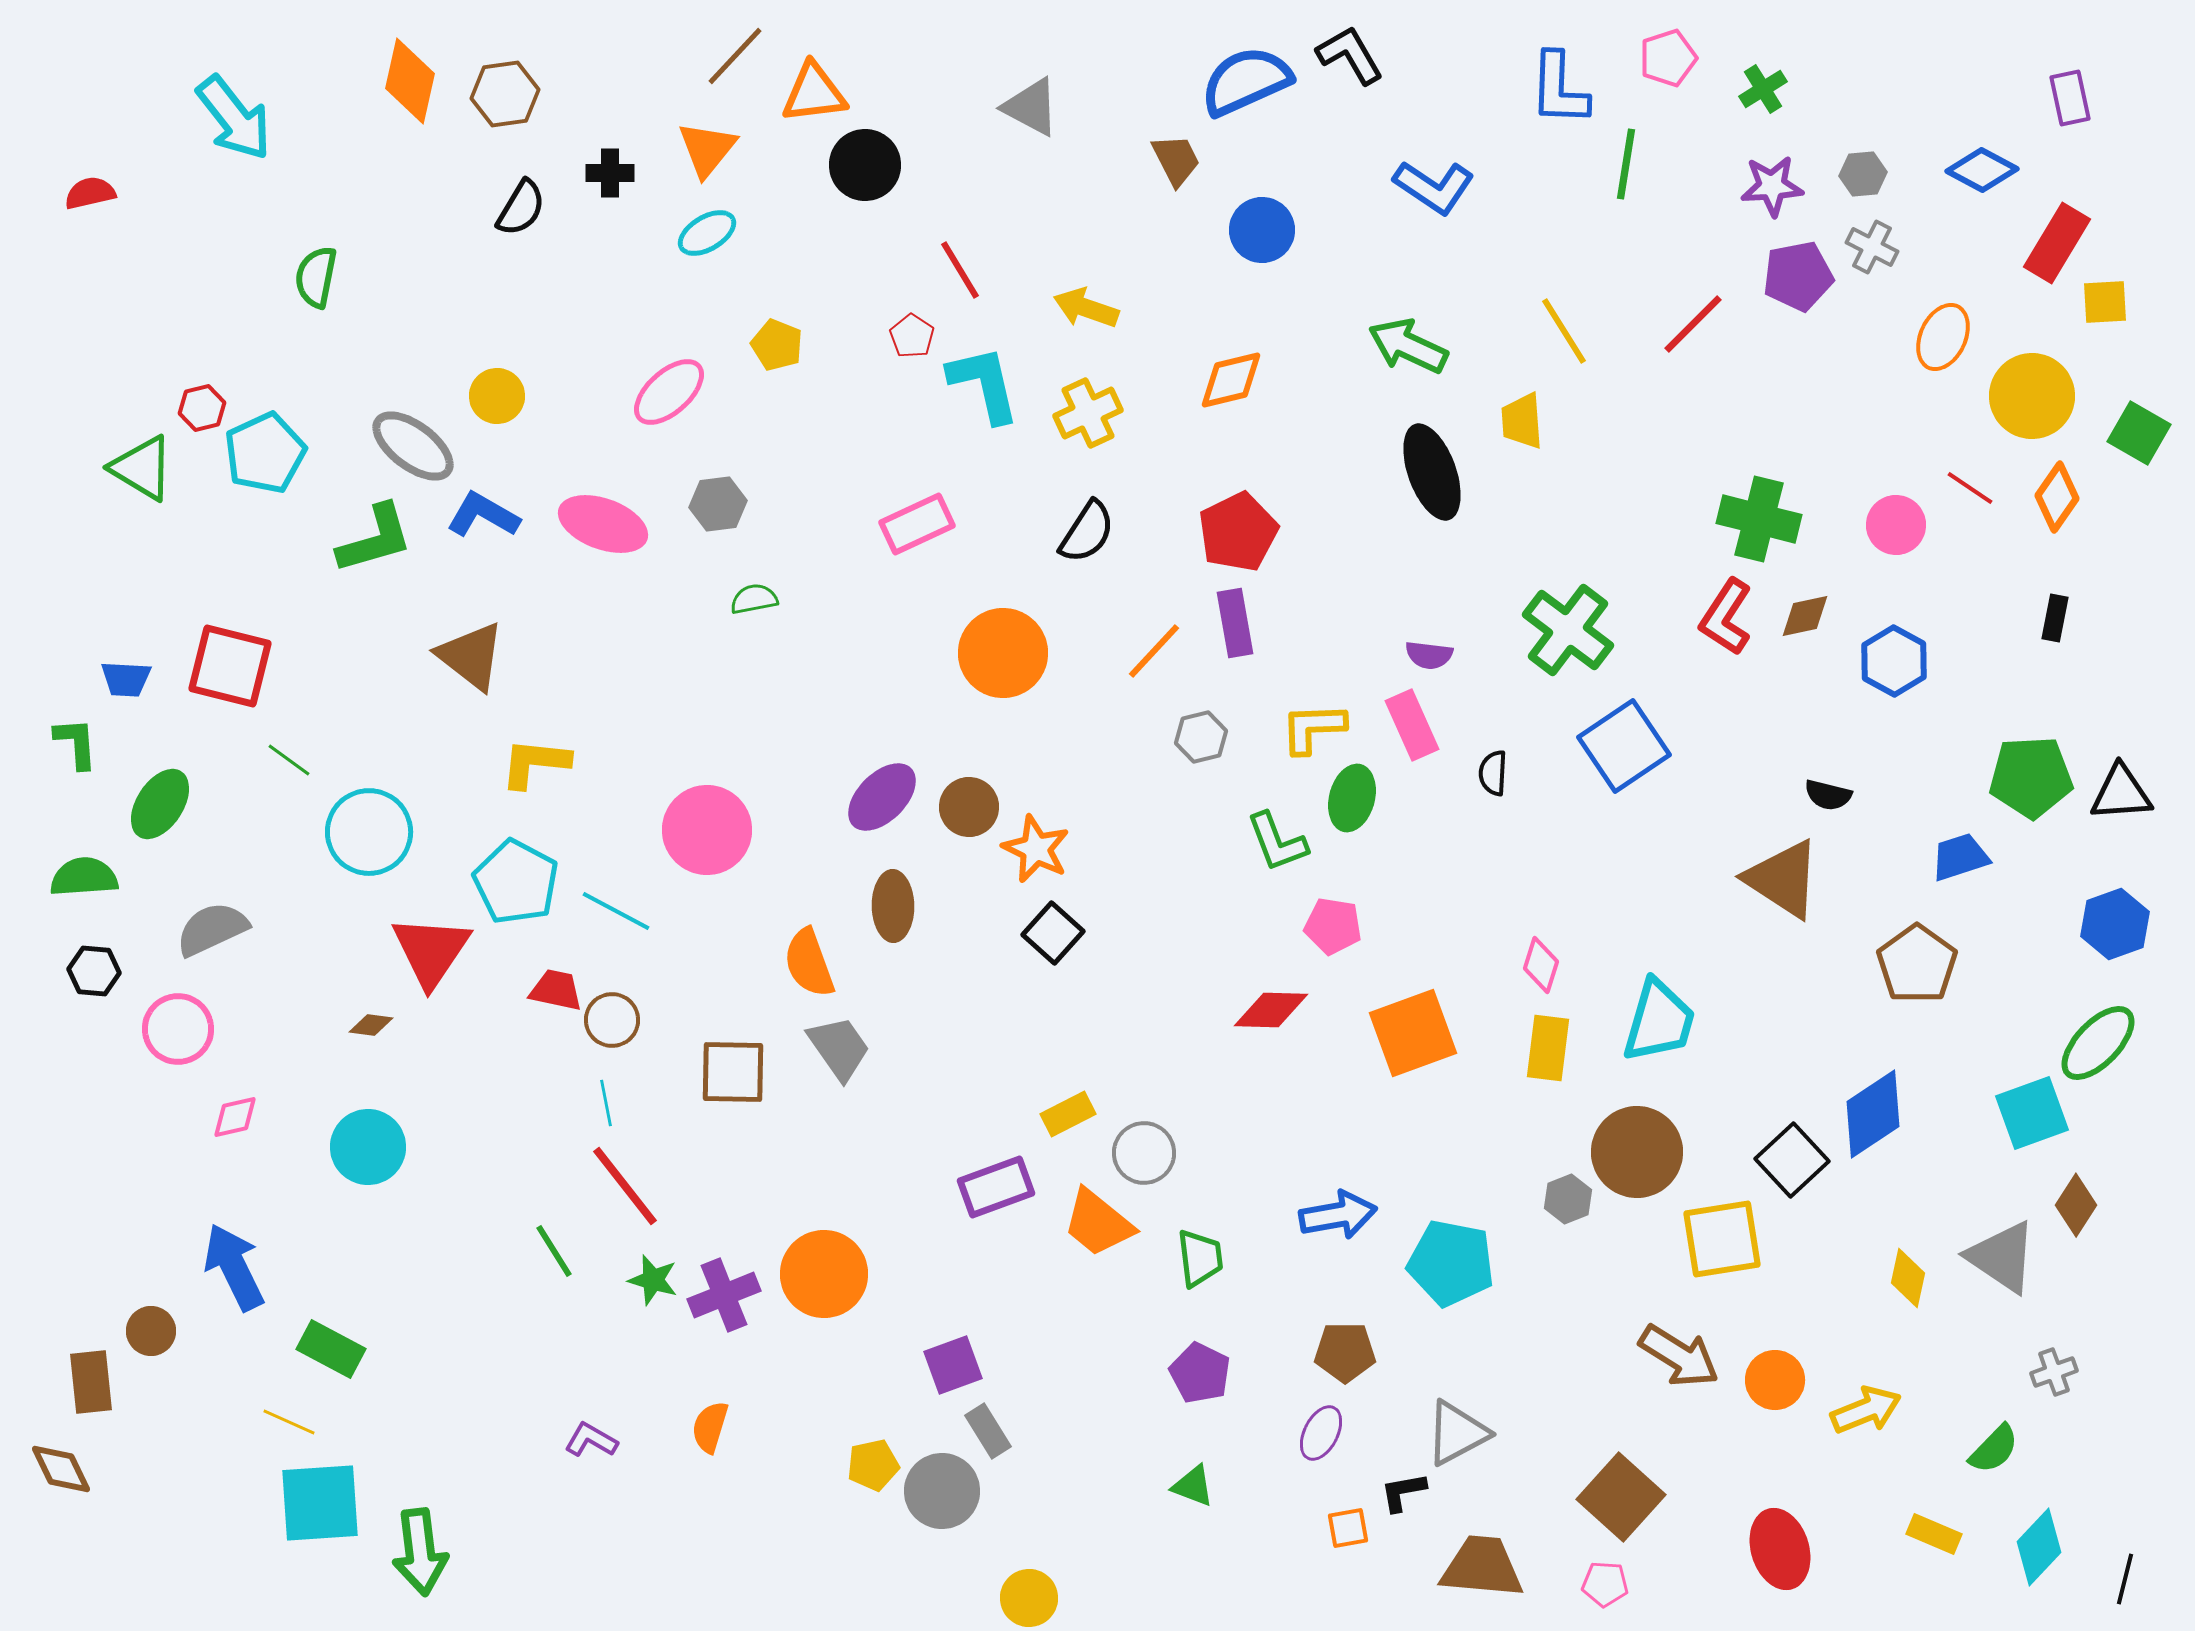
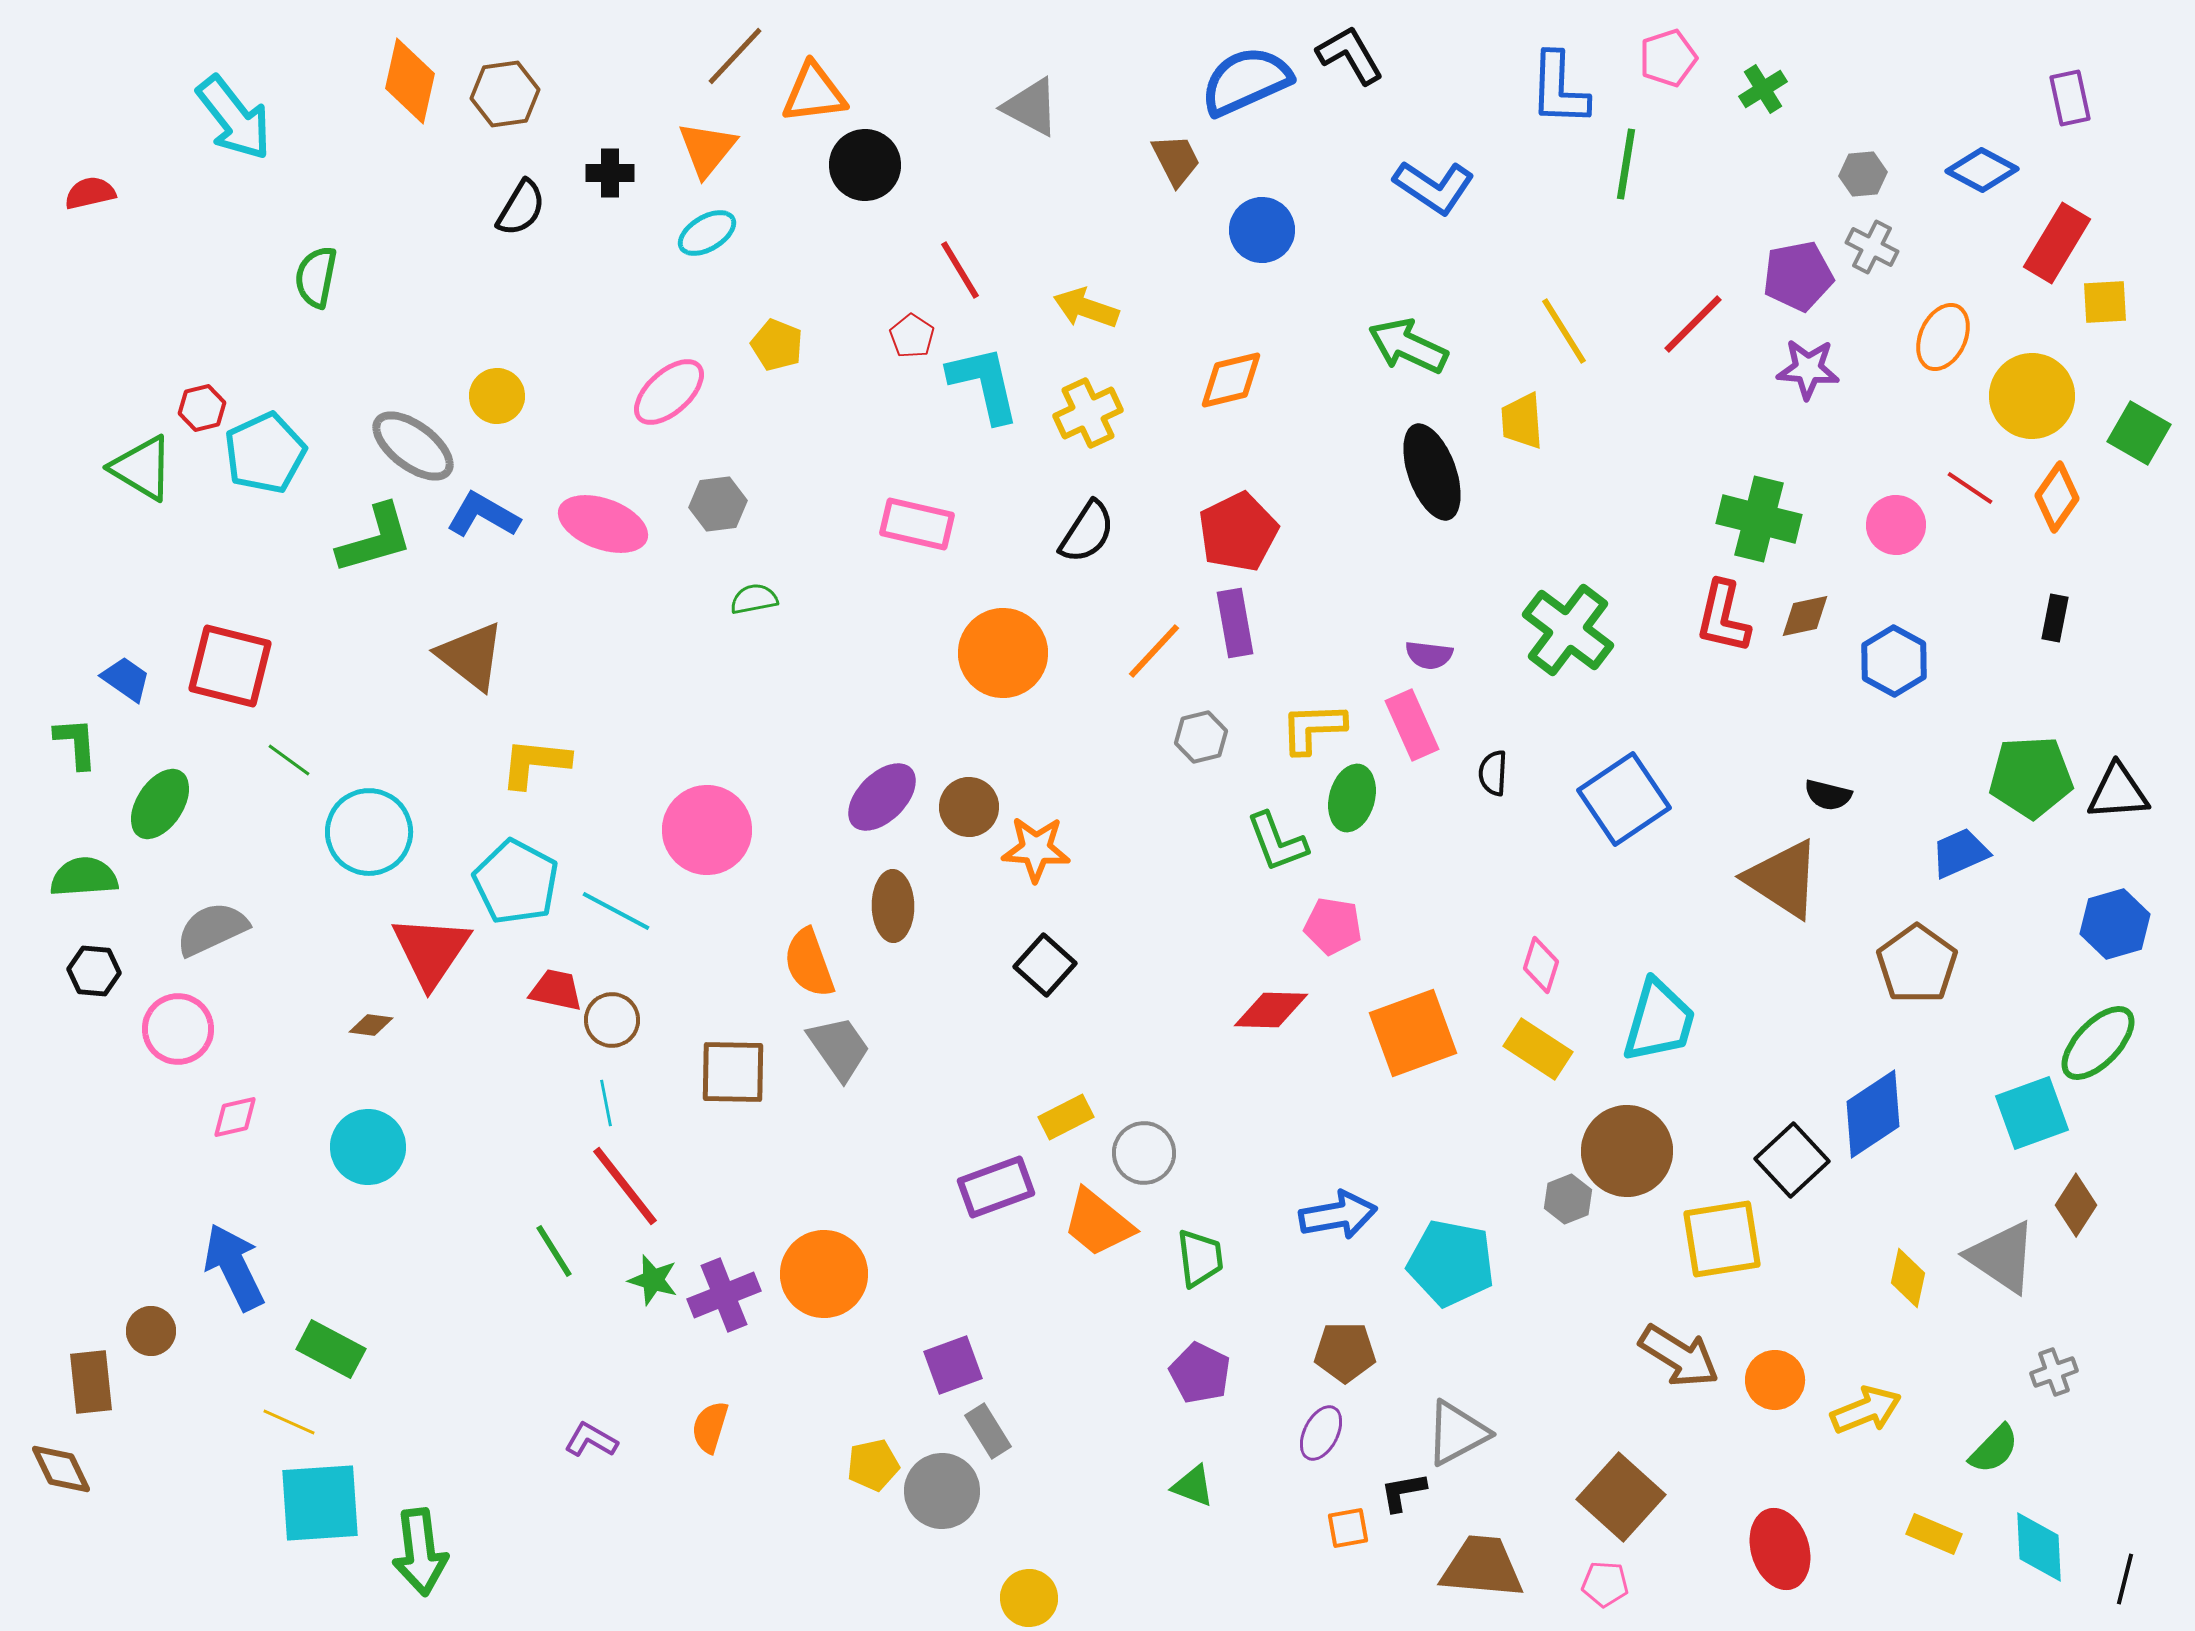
purple star at (1772, 186): moved 36 px right, 183 px down; rotated 8 degrees clockwise
pink rectangle at (917, 524): rotated 38 degrees clockwise
red L-shape at (1726, 617): moved 3 px left; rotated 20 degrees counterclockwise
blue trapezoid at (126, 679): rotated 148 degrees counterclockwise
blue square at (1624, 746): moved 53 px down
black triangle at (2121, 793): moved 3 px left, 1 px up
orange star at (1036, 849): rotated 22 degrees counterclockwise
blue trapezoid at (1960, 857): moved 4 px up; rotated 6 degrees counterclockwise
blue hexagon at (2115, 924): rotated 4 degrees clockwise
black square at (1053, 933): moved 8 px left, 32 px down
yellow rectangle at (1548, 1048): moved 10 px left, 1 px down; rotated 64 degrees counterclockwise
yellow rectangle at (1068, 1114): moved 2 px left, 3 px down
brown circle at (1637, 1152): moved 10 px left, 1 px up
cyan diamond at (2039, 1547): rotated 46 degrees counterclockwise
